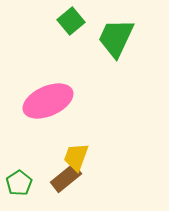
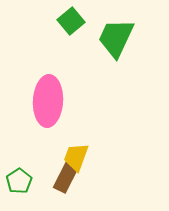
pink ellipse: rotated 63 degrees counterclockwise
brown rectangle: moved 1 px up; rotated 24 degrees counterclockwise
green pentagon: moved 2 px up
